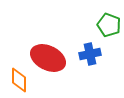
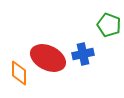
blue cross: moved 7 px left
orange diamond: moved 7 px up
